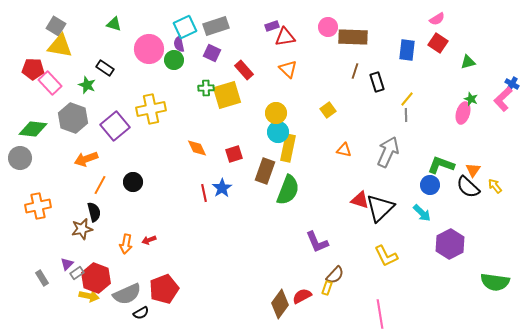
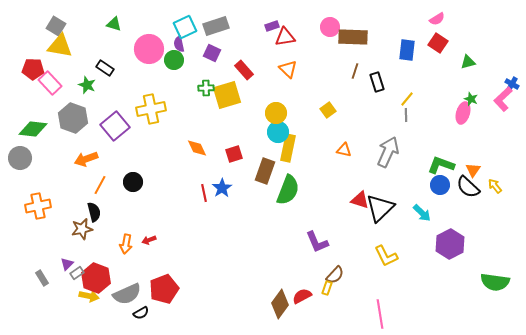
pink circle at (328, 27): moved 2 px right
blue circle at (430, 185): moved 10 px right
